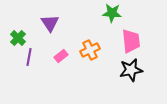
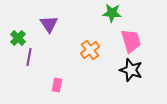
purple triangle: moved 1 px left, 1 px down
pink trapezoid: rotated 10 degrees counterclockwise
orange cross: rotated 12 degrees counterclockwise
pink rectangle: moved 4 px left, 29 px down; rotated 40 degrees counterclockwise
black star: rotated 30 degrees clockwise
